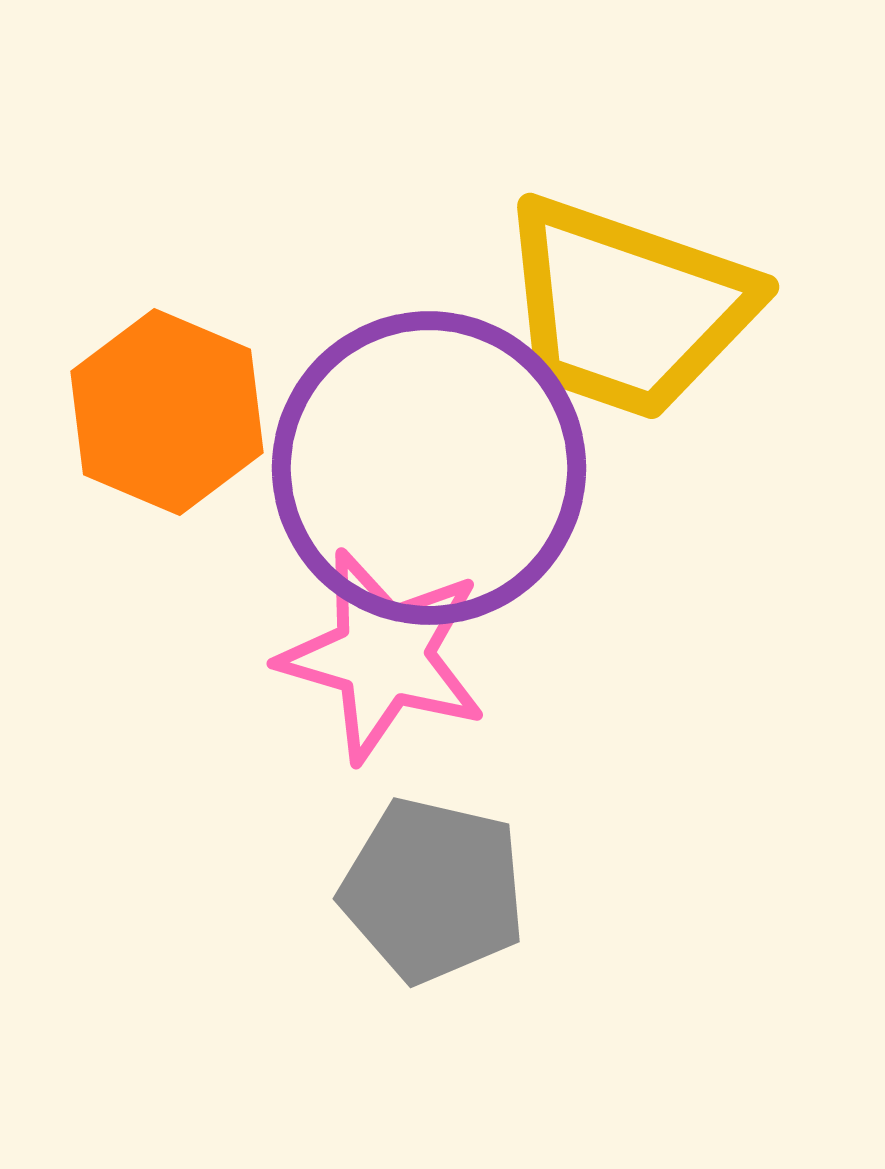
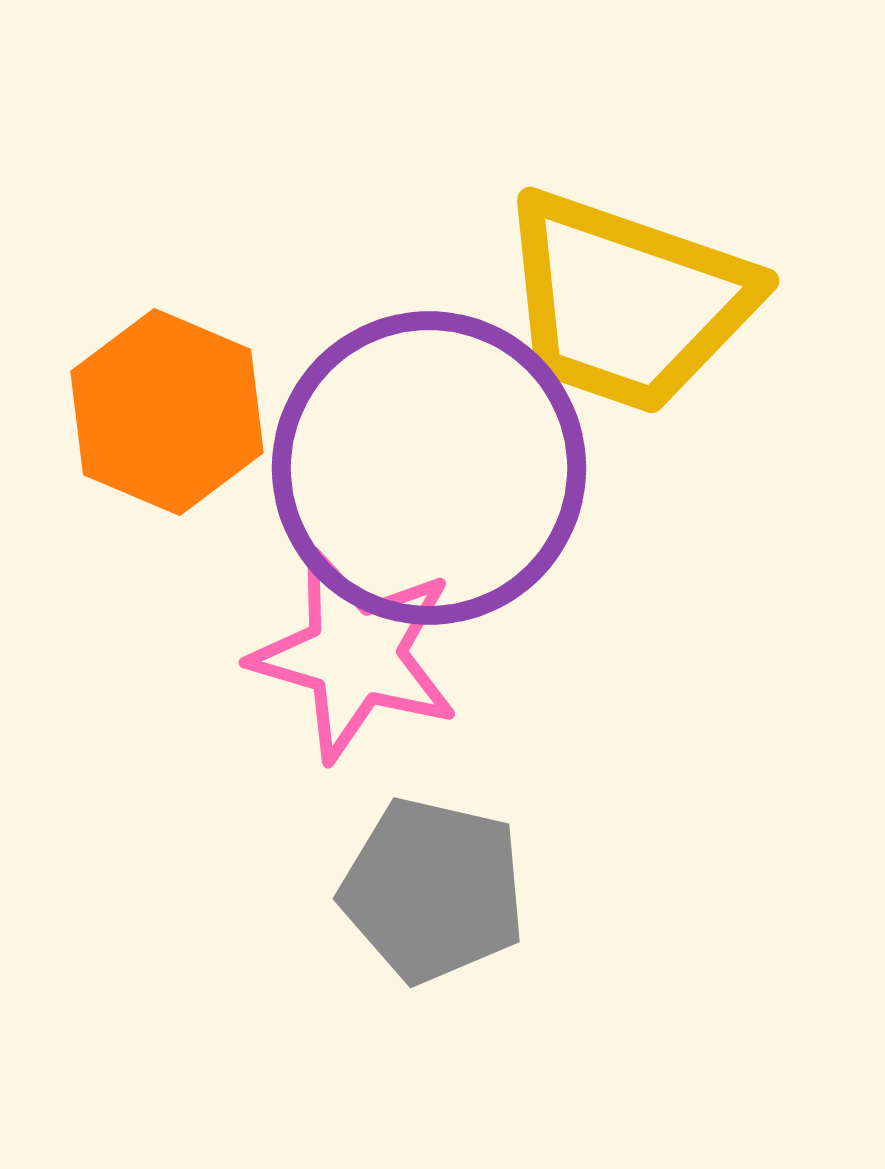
yellow trapezoid: moved 6 px up
pink star: moved 28 px left, 1 px up
